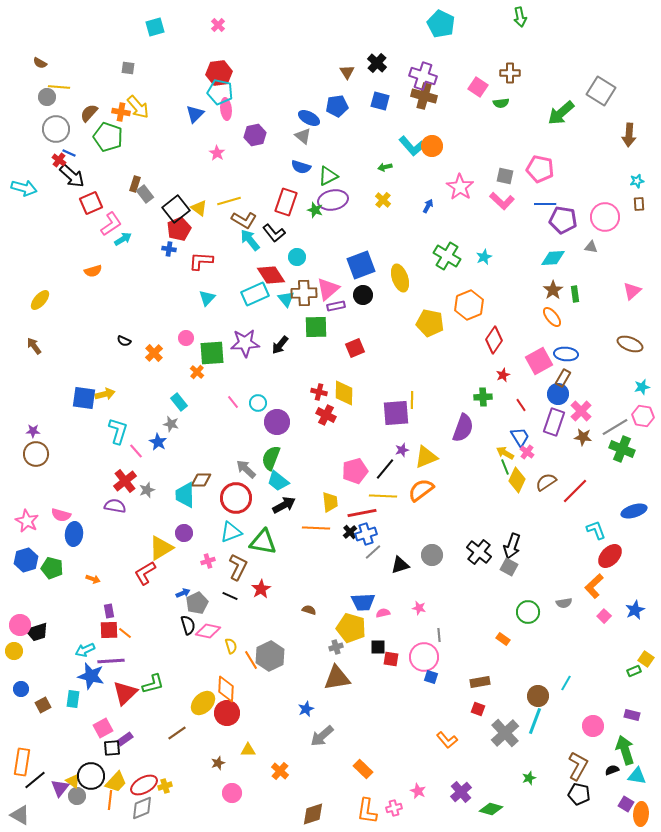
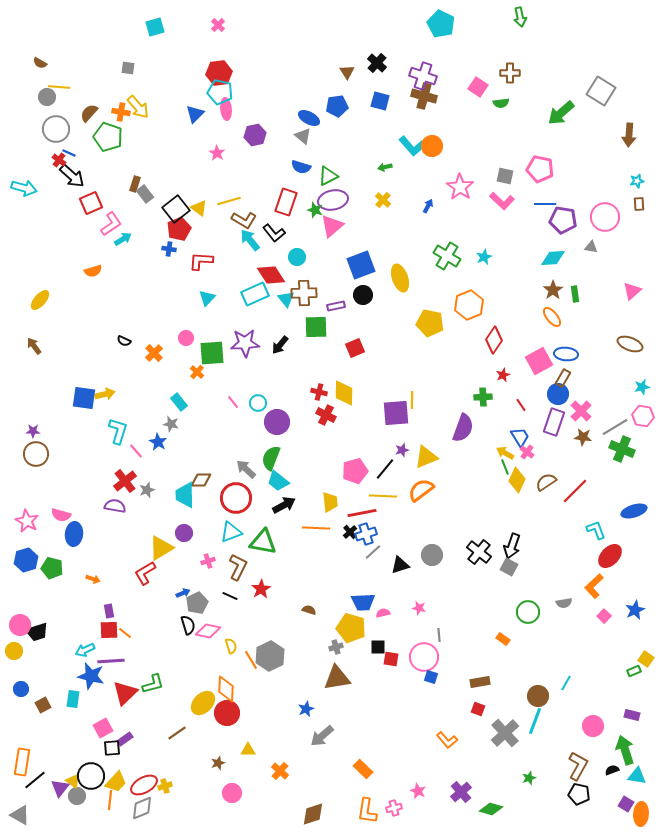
pink triangle at (328, 289): moved 4 px right, 63 px up
